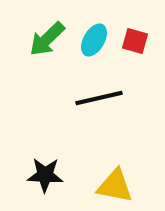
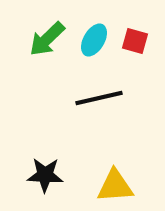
yellow triangle: rotated 15 degrees counterclockwise
